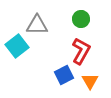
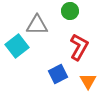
green circle: moved 11 px left, 8 px up
red L-shape: moved 2 px left, 4 px up
blue square: moved 6 px left, 1 px up
orange triangle: moved 2 px left
